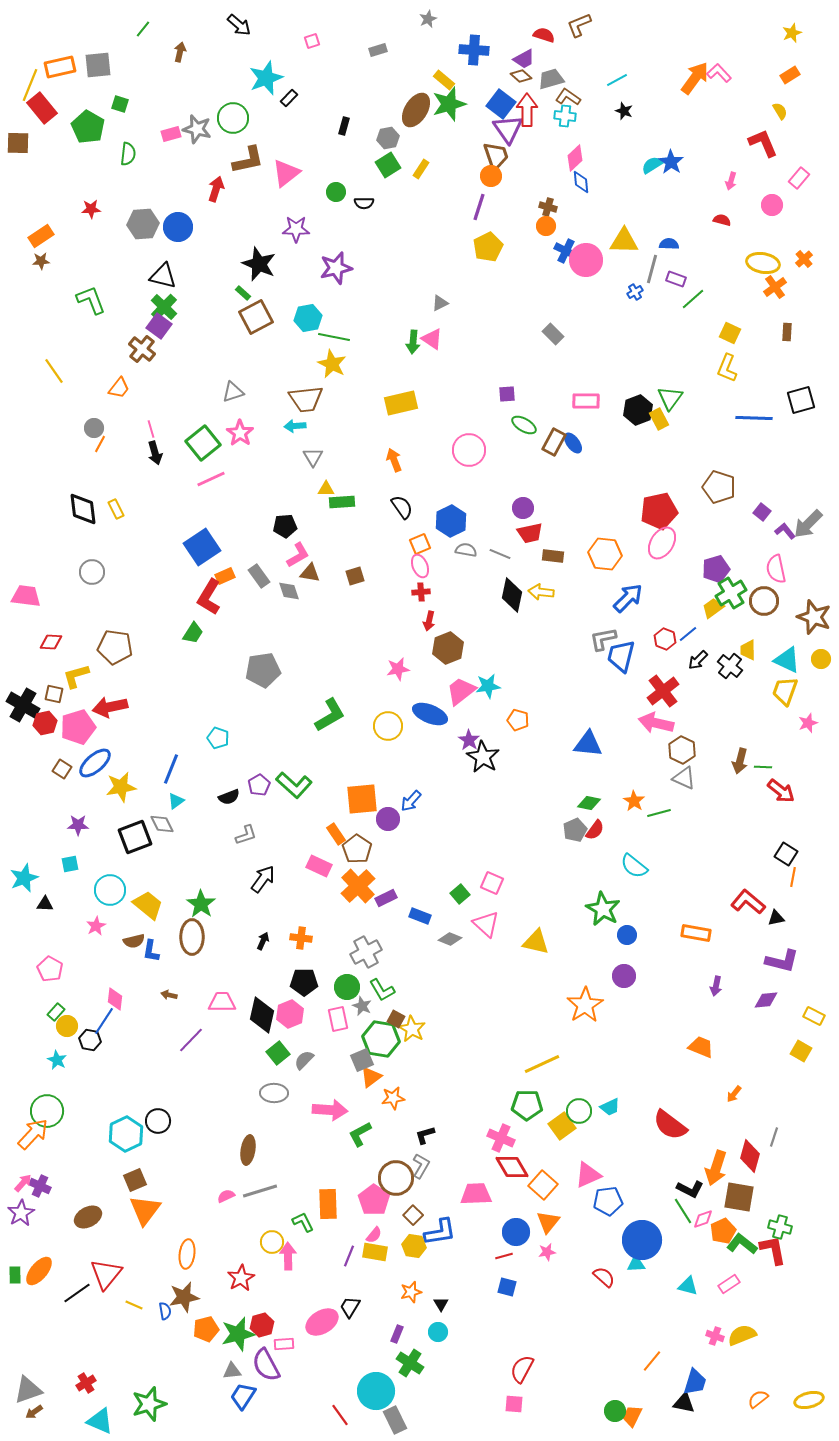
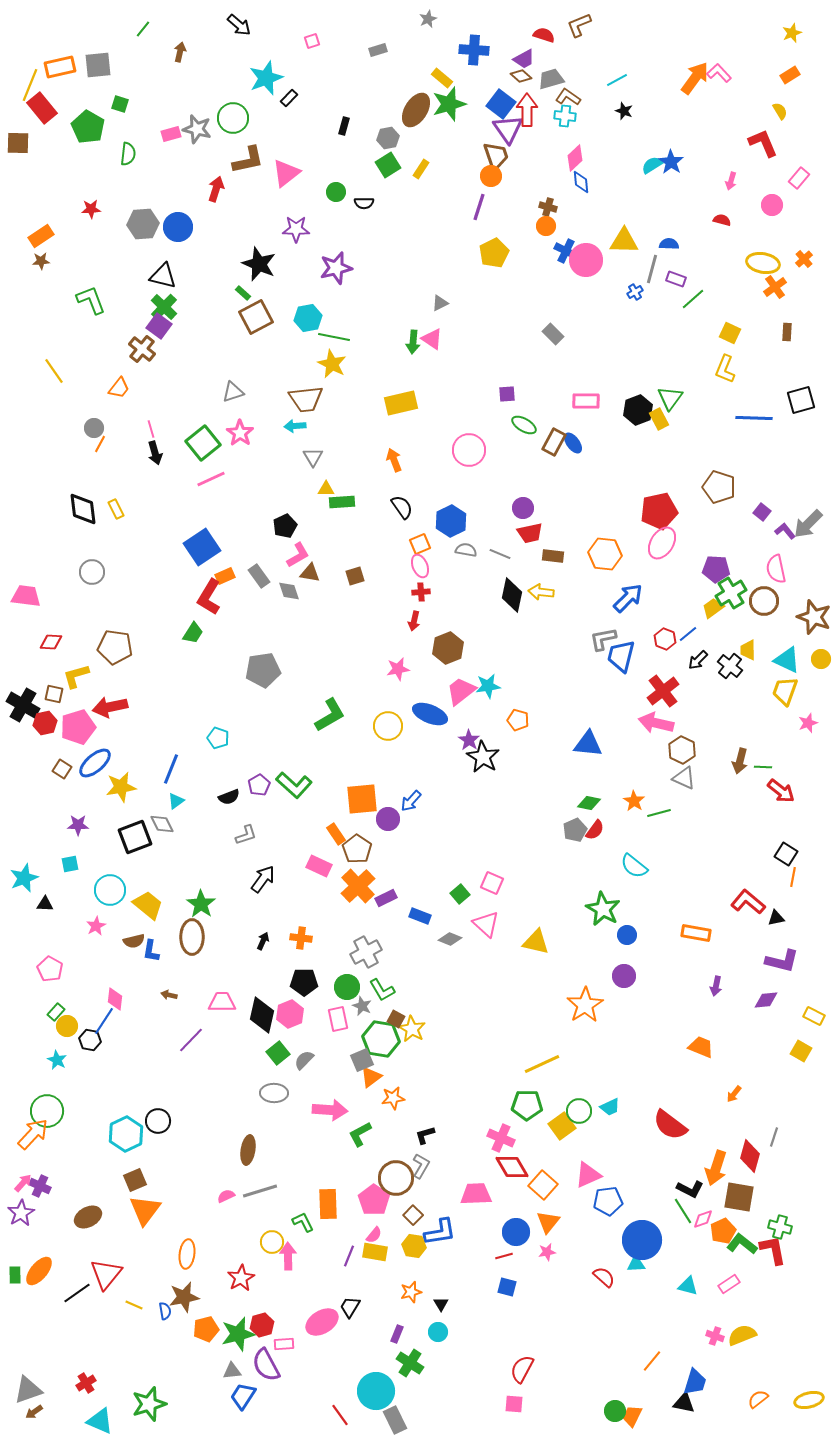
yellow rectangle at (444, 80): moved 2 px left, 2 px up
yellow pentagon at (488, 247): moved 6 px right, 6 px down
yellow L-shape at (727, 368): moved 2 px left, 1 px down
black pentagon at (285, 526): rotated 20 degrees counterclockwise
purple pentagon at (716, 569): rotated 20 degrees clockwise
red arrow at (429, 621): moved 15 px left
